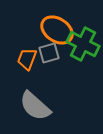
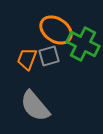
orange ellipse: moved 1 px left
gray square: moved 3 px down
gray semicircle: rotated 8 degrees clockwise
